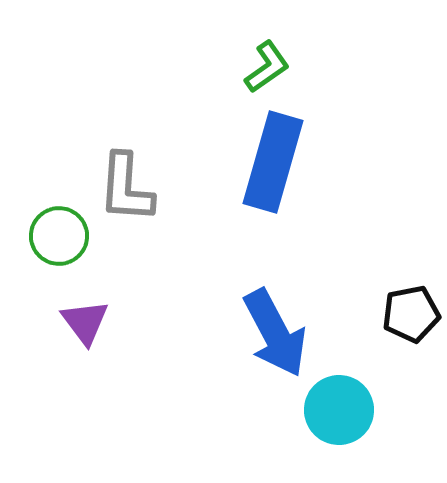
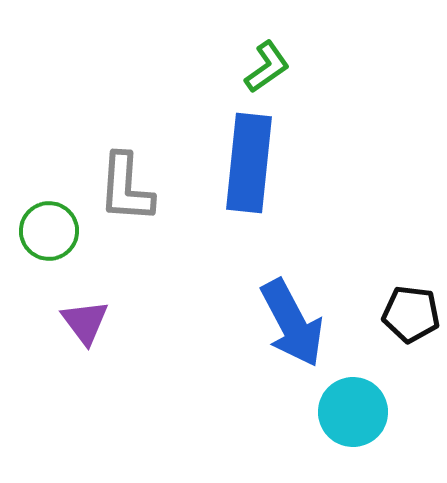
blue rectangle: moved 24 px left, 1 px down; rotated 10 degrees counterclockwise
green circle: moved 10 px left, 5 px up
black pentagon: rotated 18 degrees clockwise
blue arrow: moved 17 px right, 10 px up
cyan circle: moved 14 px right, 2 px down
